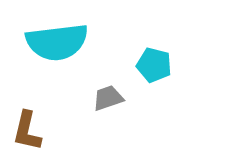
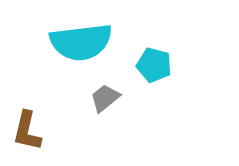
cyan semicircle: moved 24 px right
gray trapezoid: moved 3 px left; rotated 20 degrees counterclockwise
